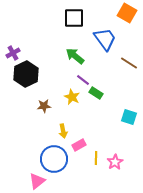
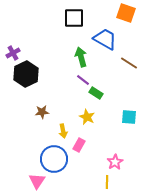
orange square: moved 1 px left; rotated 12 degrees counterclockwise
blue trapezoid: rotated 25 degrees counterclockwise
green arrow: moved 6 px right, 1 px down; rotated 36 degrees clockwise
yellow star: moved 15 px right, 20 px down
brown star: moved 2 px left, 6 px down
cyan square: rotated 14 degrees counterclockwise
pink rectangle: rotated 32 degrees counterclockwise
yellow line: moved 11 px right, 24 px down
pink triangle: rotated 18 degrees counterclockwise
